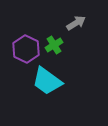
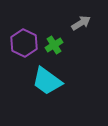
gray arrow: moved 5 px right
purple hexagon: moved 2 px left, 6 px up
